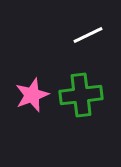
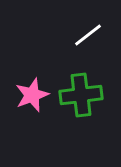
white line: rotated 12 degrees counterclockwise
